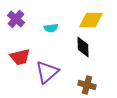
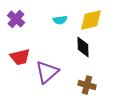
yellow diamond: rotated 15 degrees counterclockwise
cyan semicircle: moved 9 px right, 8 px up
